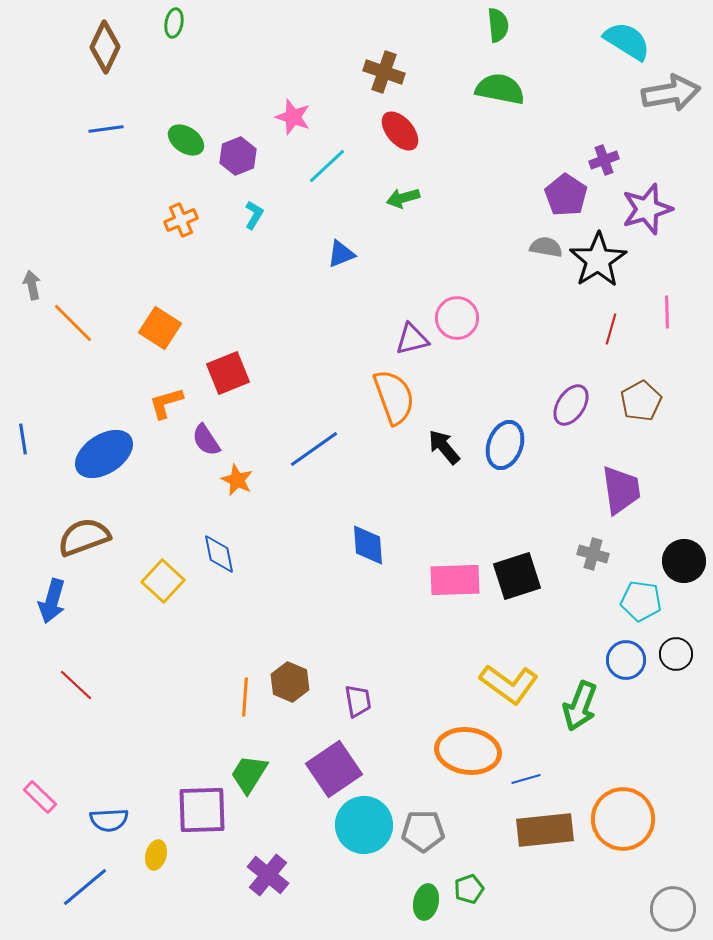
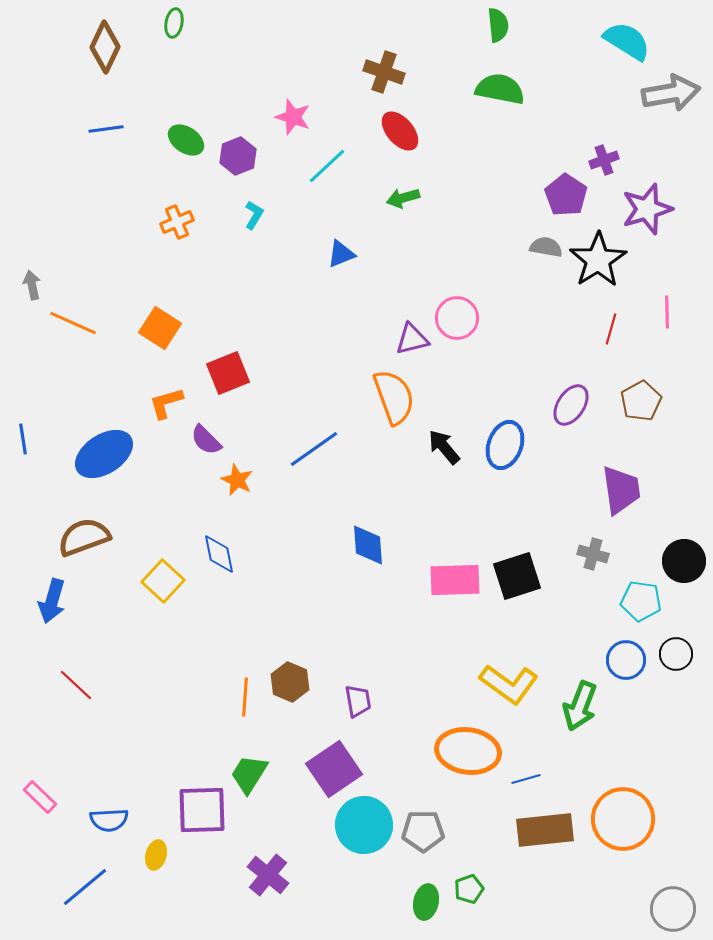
orange cross at (181, 220): moved 4 px left, 2 px down
orange line at (73, 323): rotated 21 degrees counterclockwise
purple semicircle at (206, 440): rotated 12 degrees counterclockwise
